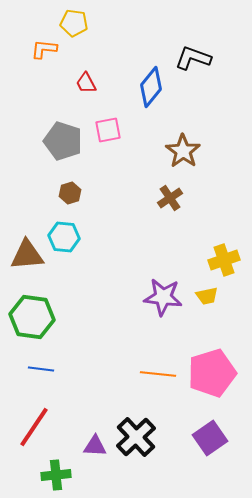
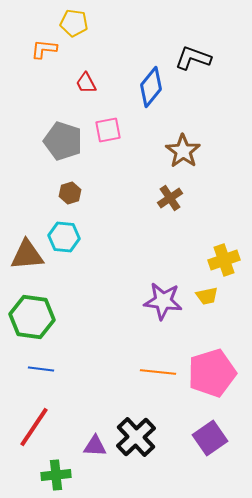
purple star: moved 4 px down
orange line: moved 2 px up
